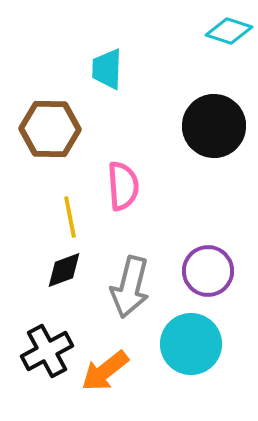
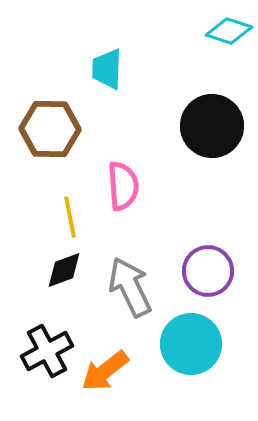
black circle: moved 2 px left
gray arrow: rotated 140 degrees clockwise
